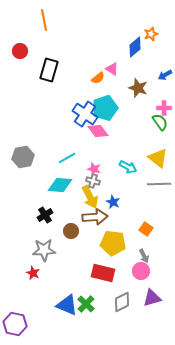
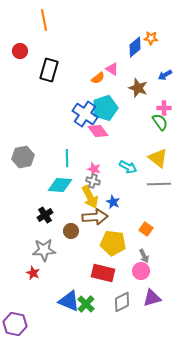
orange star: moved 4 px down; rotated 24 degrees clockwise
cyan line: rotated 60 degrees counterclockwise
blue triangle: moved 2 px right, 4 px up
